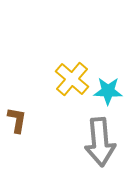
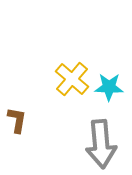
cyan star: moved 1 px right, 4 px up
gray arrow: moved 1 px right, 2 px down
